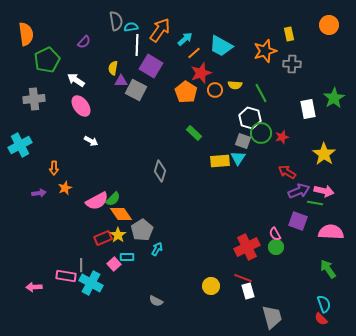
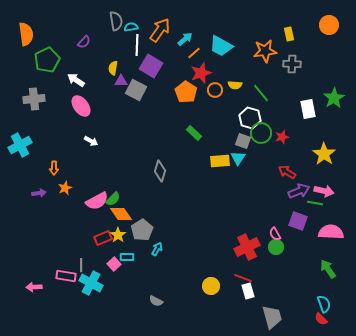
orange star at (265, 51): rotated 10 degrees clockwise
green line at (261, 93): rotated 12 degrees counterclockwise
